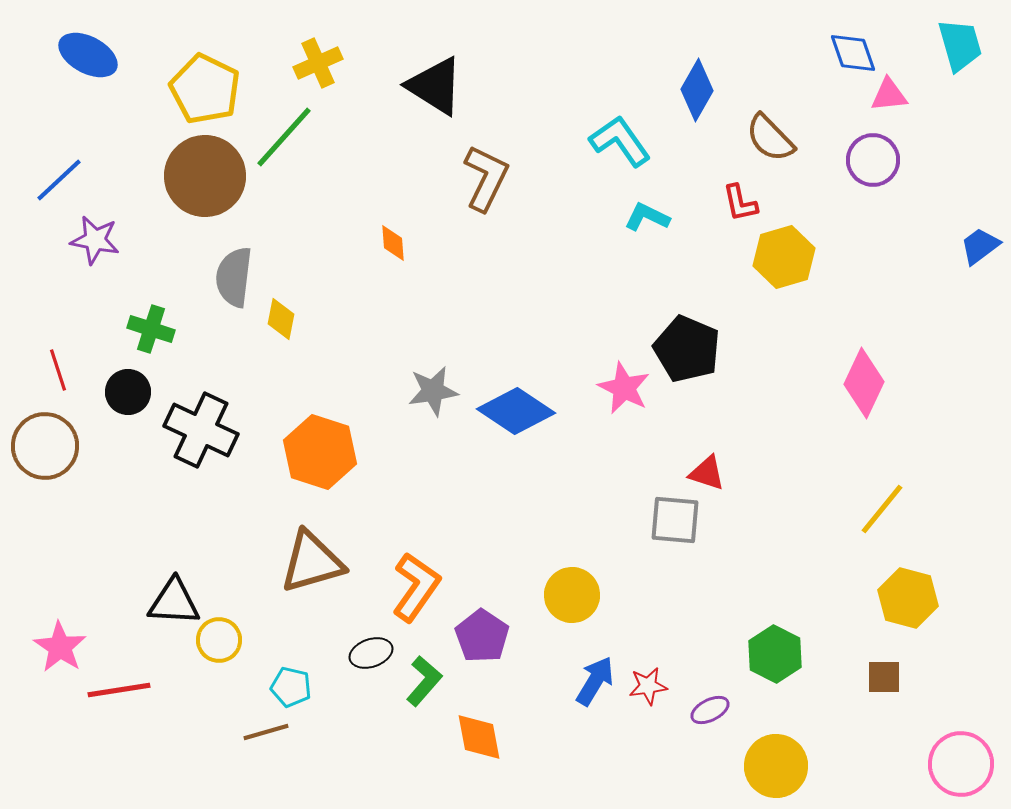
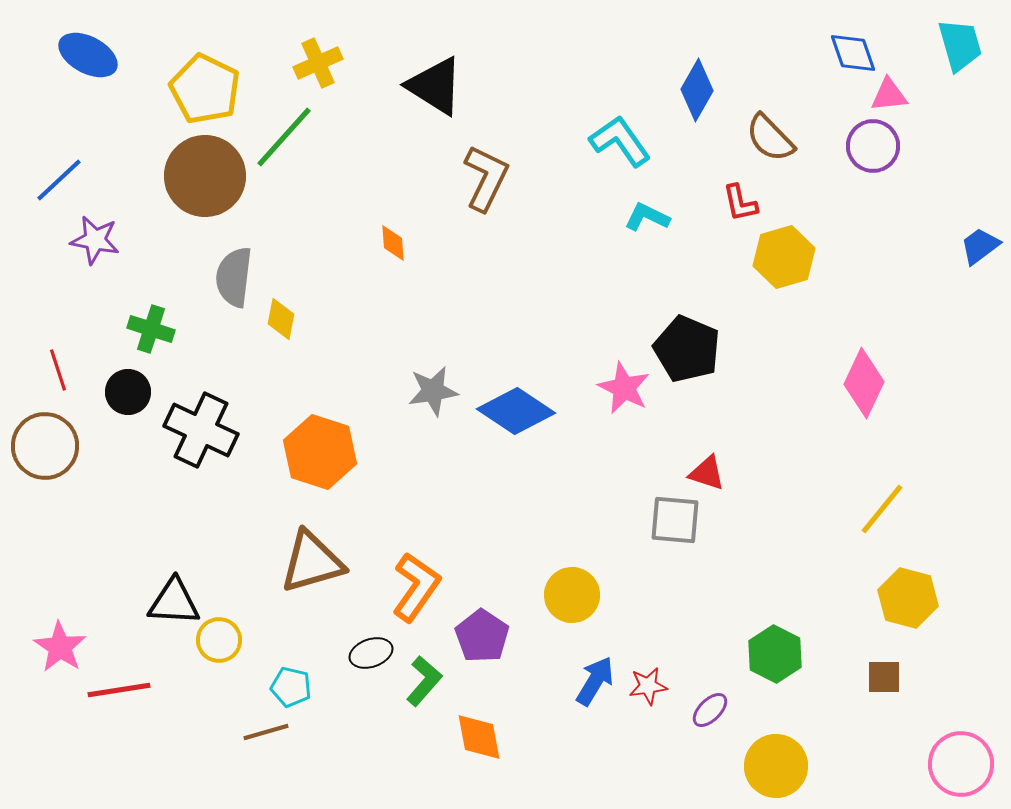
purple circle at (873, 160): moved 14 px up
purple ellipse at (710, 710): rotated 18 degrees counterclockwise
